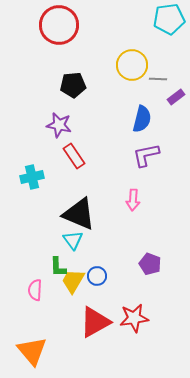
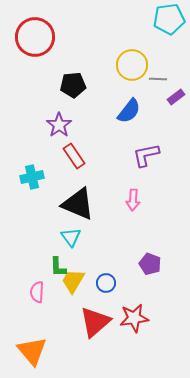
red circle: moved 24 px left, 12 px down
blue semicircle: moved 13 px left, 8 px up; rotated 24 degrees clockwise
purple star: rotated 25 degrees clockwise
black triangle: moved 1 px left, 10 px up
cyan triangle: moved 2 px left, 3 px up
blue circle: moved 9 px right, 7 px down
pink semicircle: moved 2 px right, 2 px down
red triangle: rotated 12 degrees counterclockwise
